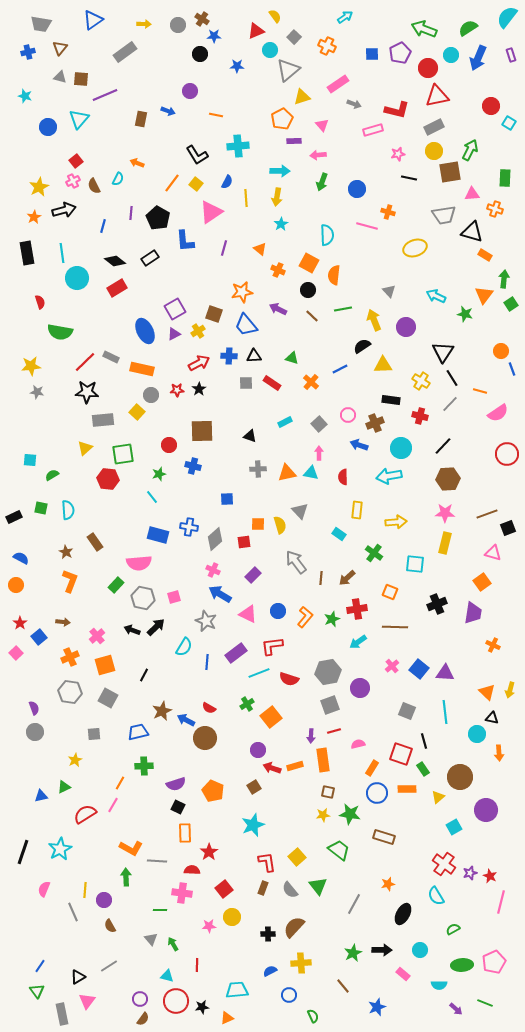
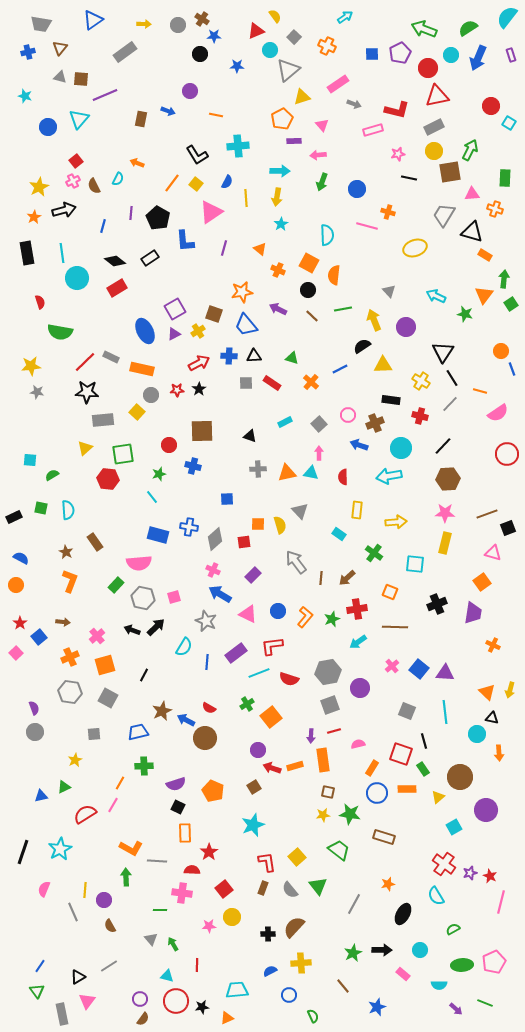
gray trapezoid at (444, 215): rotated 130 degrees clockwise
